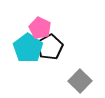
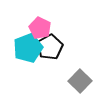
cyan pentagon: rotated 16 degrees clockwise
